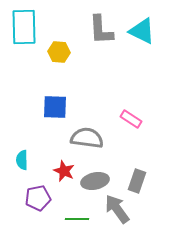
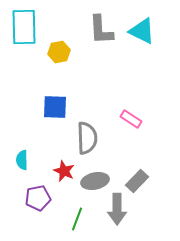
yellow hexagon: rotated 15 degrees counterclockwise
gray semicircle: rotated 80 degrees clockwise
gray rectangle: rotated 25 degrees clockwise
gray arrow: rotated 144 degrees counterclockwise
green line: rotated 70 degrees counterclockwise
